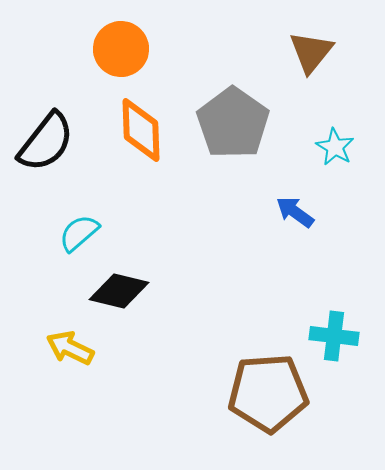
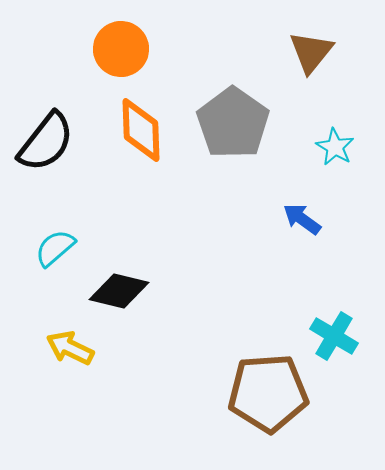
blue arrow: moved 7 px right, 7 px down
cyan semicircle: moved 24 px left, 15 px down
cyan cross: rotated 24 degrees clockwise
